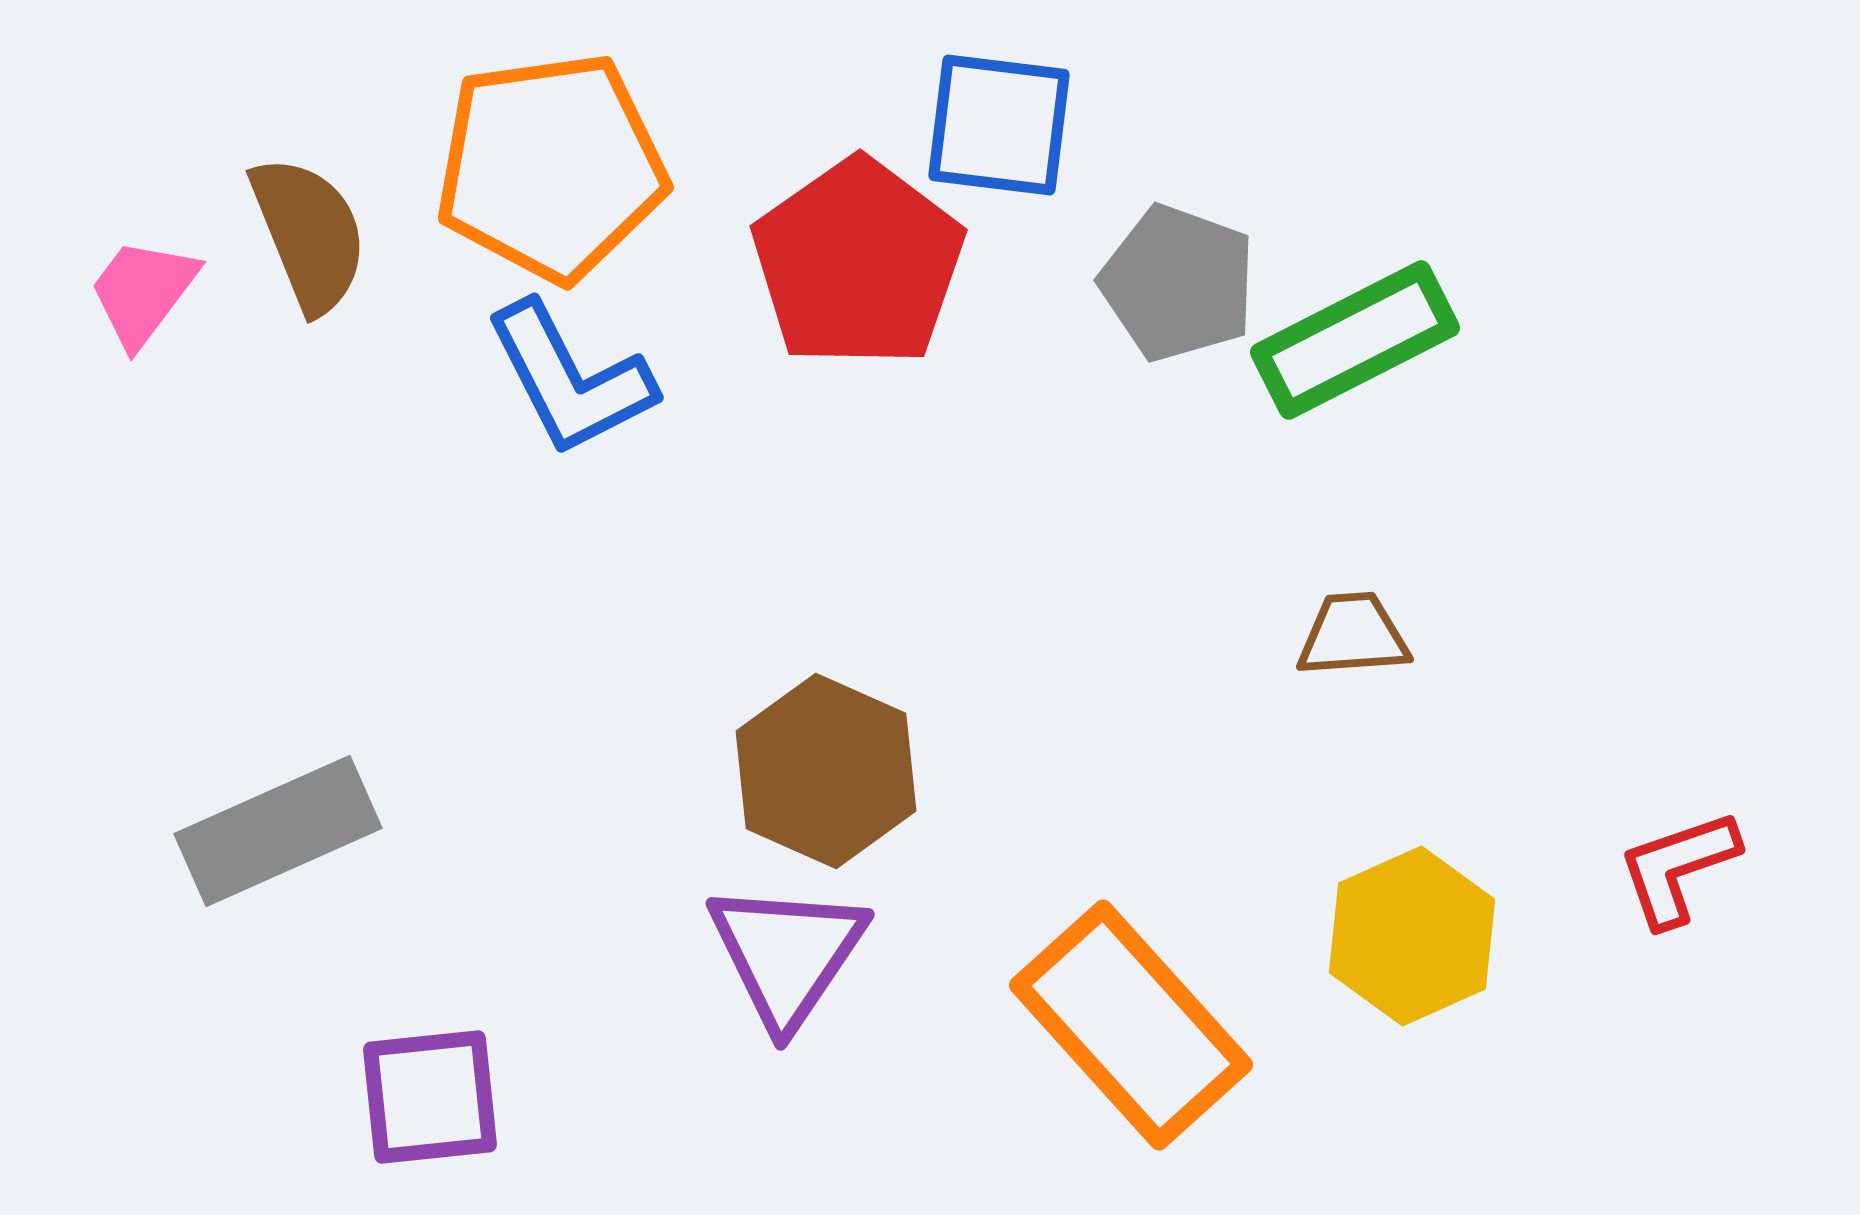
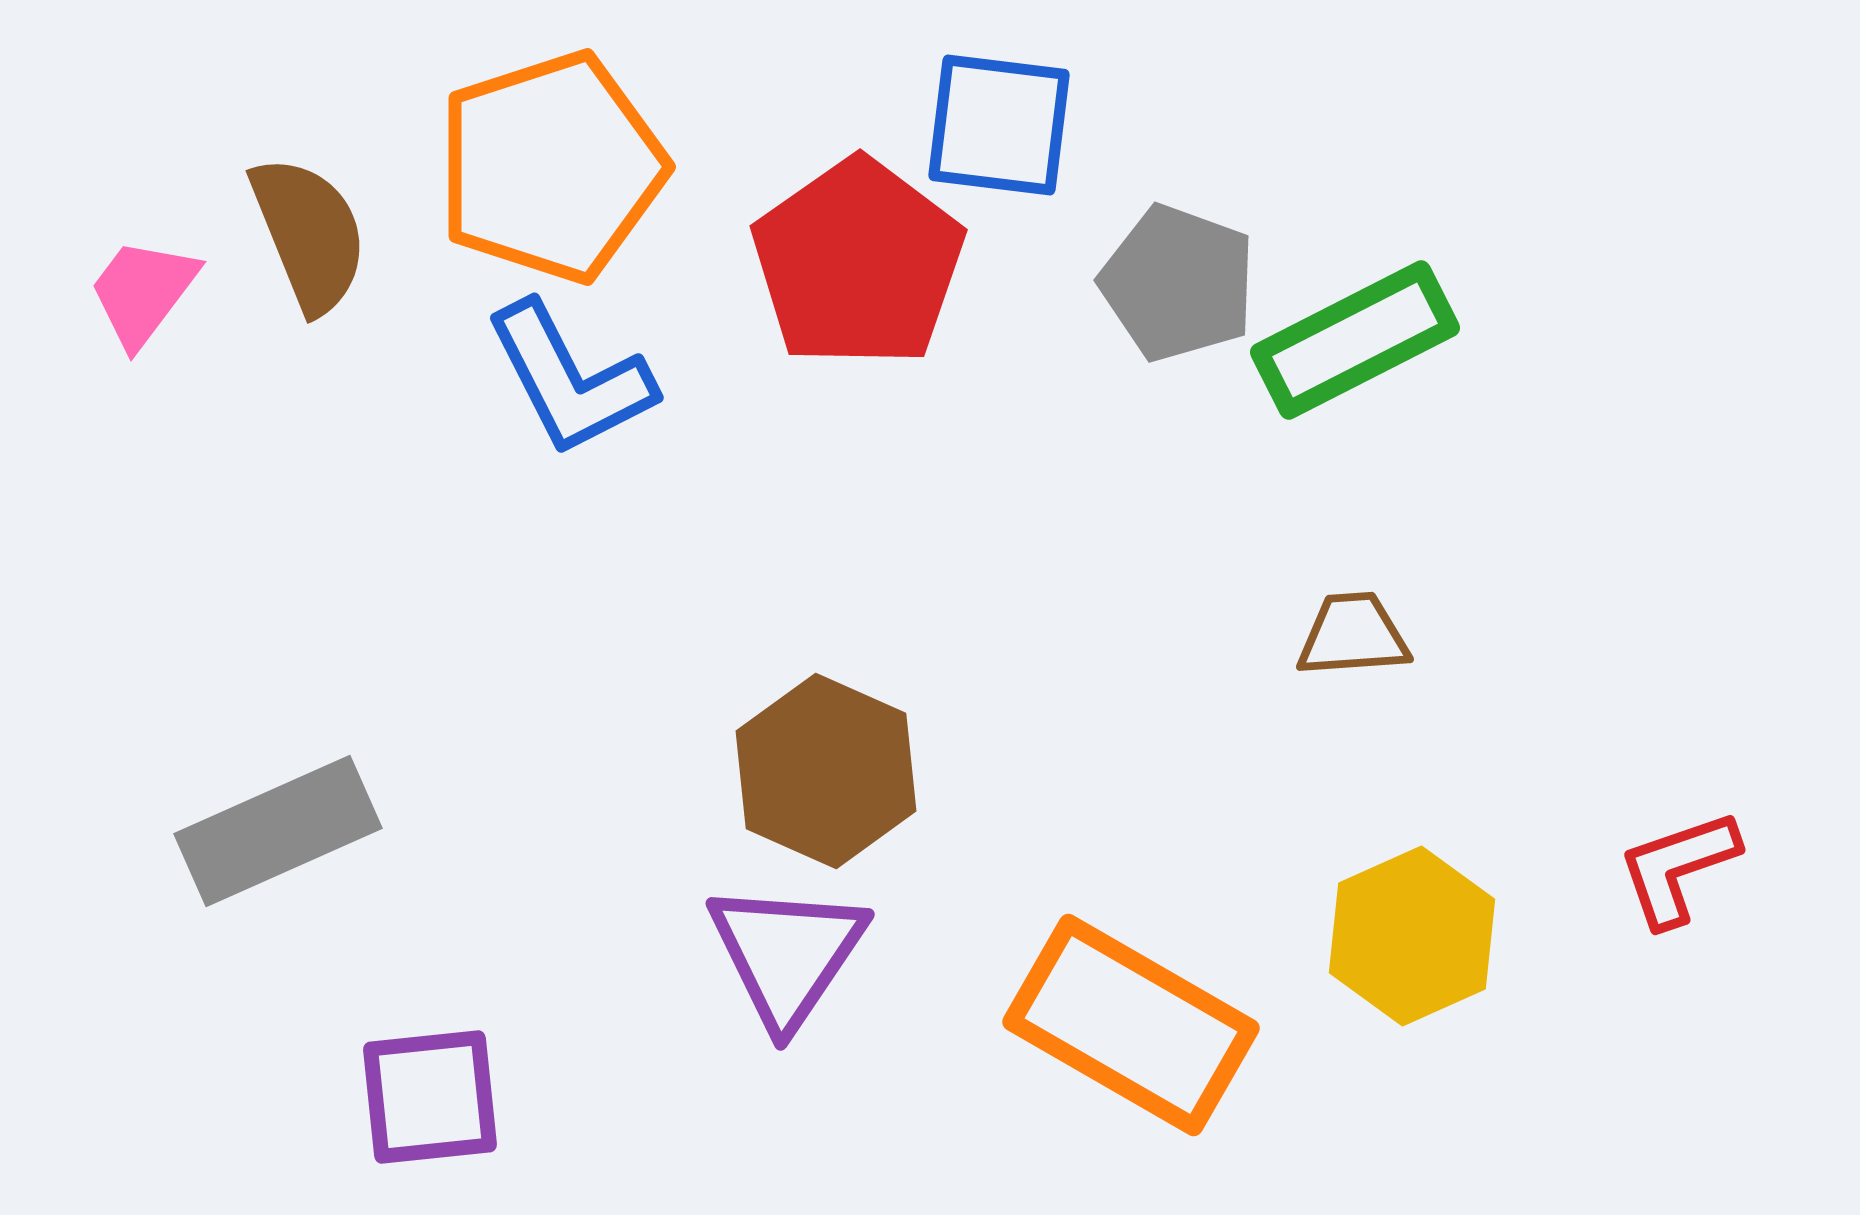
orange pentagon: rotated 10 degrees counterclockwise
orange rectangle: rotated 18 degrees counterclockwise
